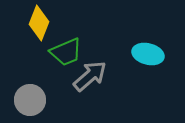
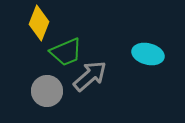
gray circle: moved 17 px right, 9 px up
